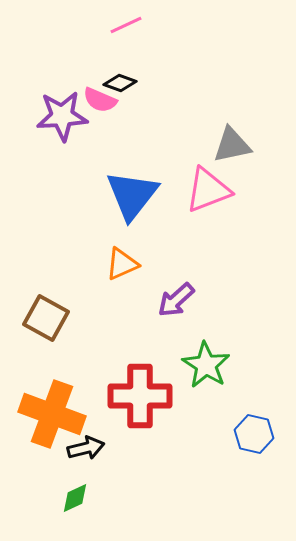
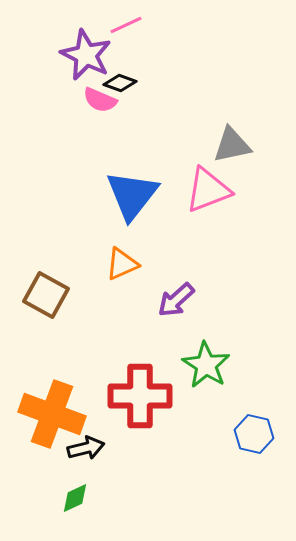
purple star: moved 24 px right, 61 px up; rotated 30 degrees clockwise
brown square: moved 23 px up
